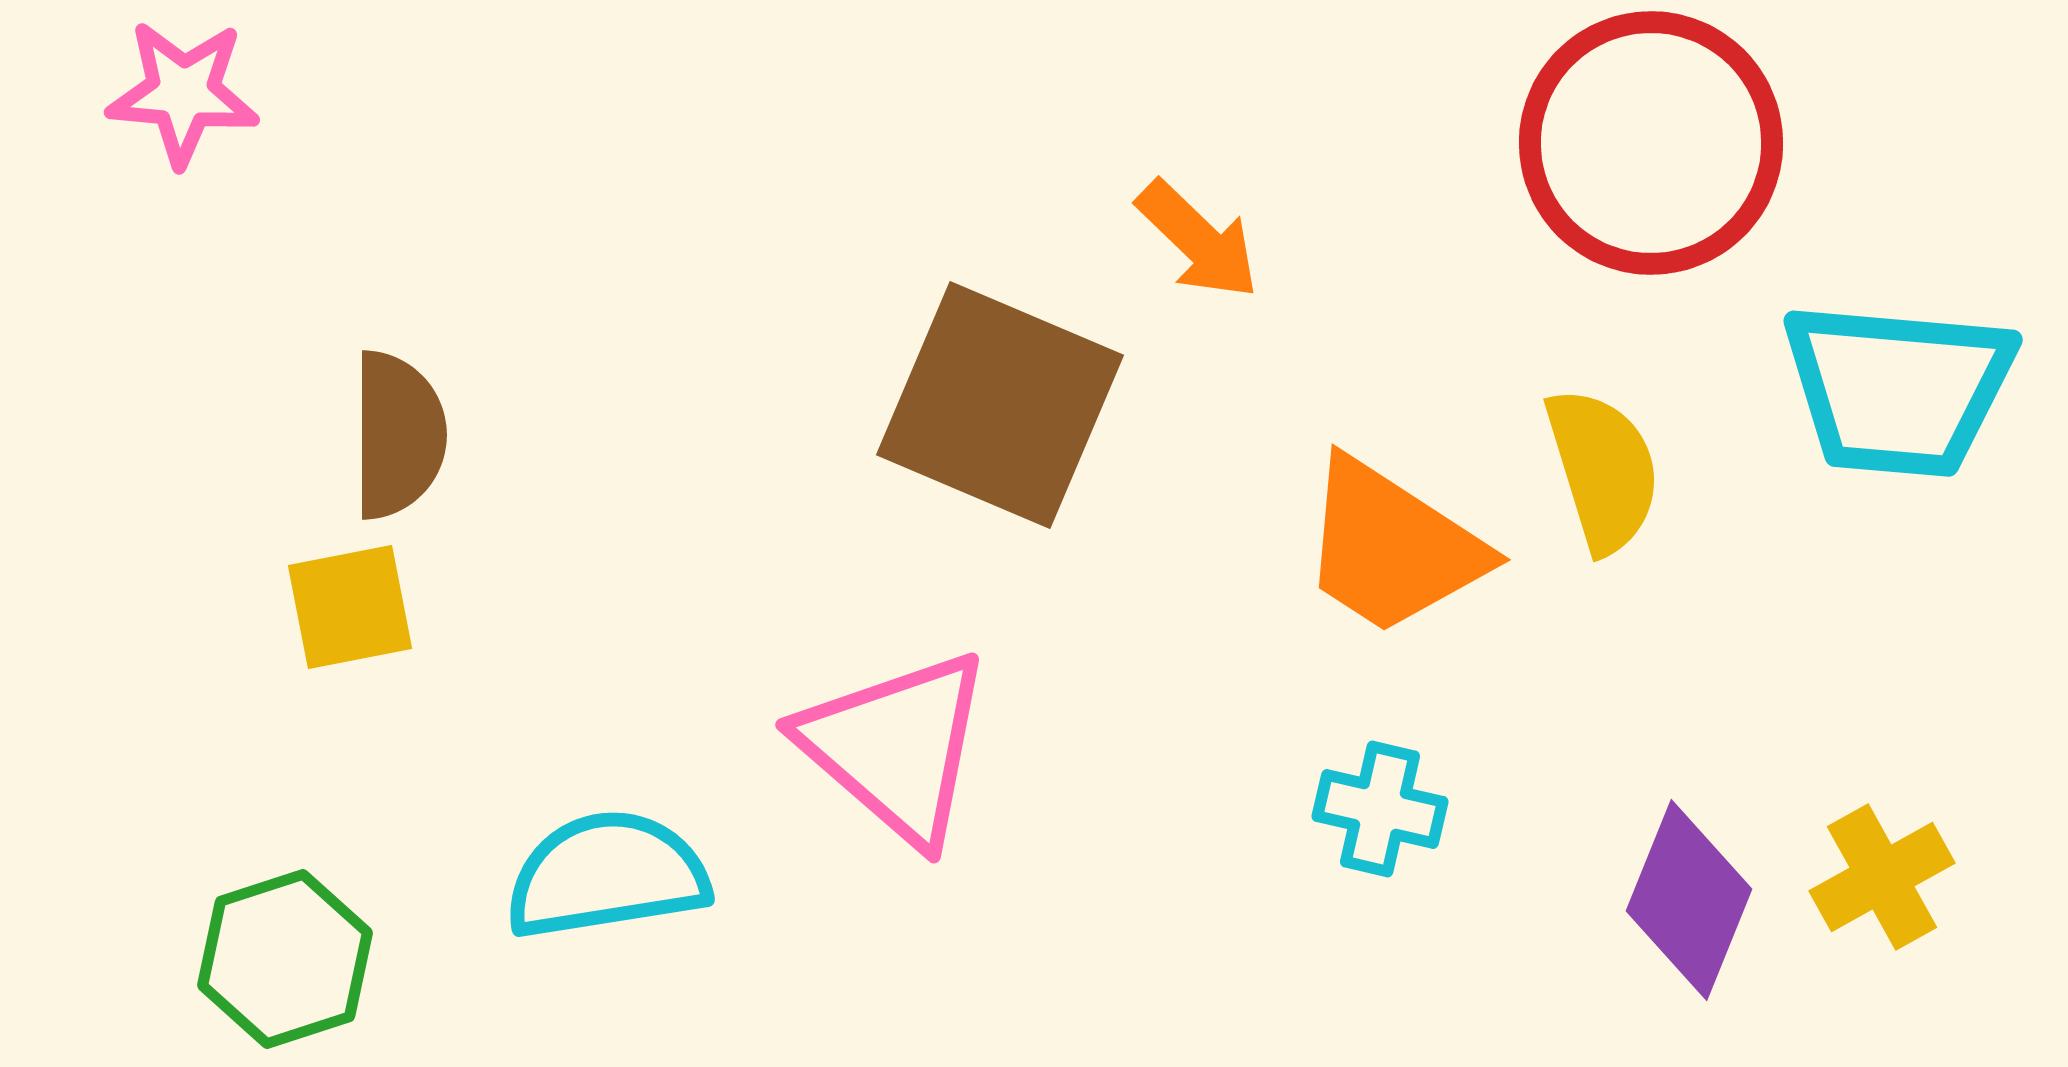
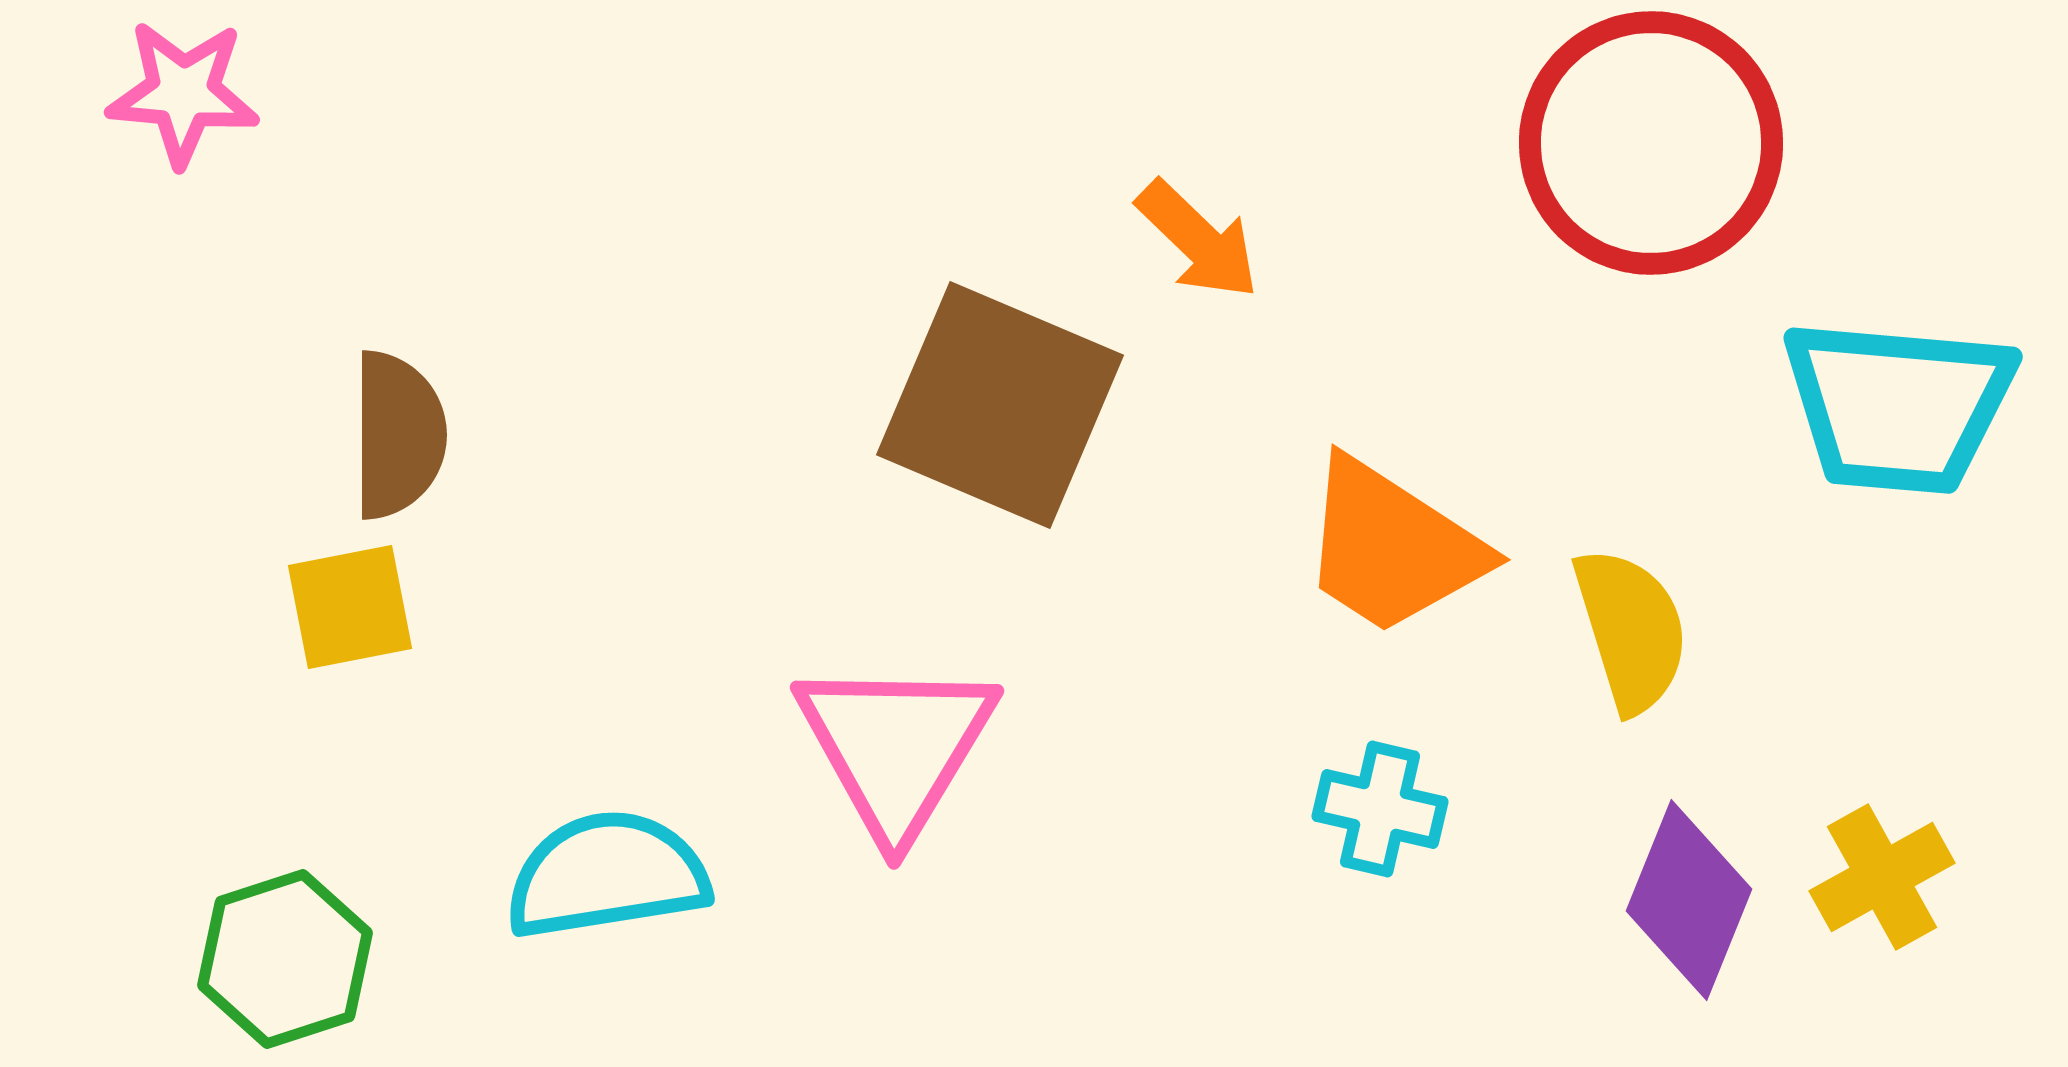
cyan trapezoid: moved 17 px down
yellow semicircle: moved 28 px right, 160 px down
pink triangle: rotated 20 degrees clockwise
